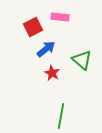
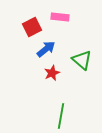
red square: moved 1 px left
red star: rotated 21 degrees clockwise
